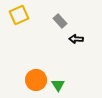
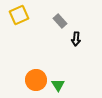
black arrow: rotated 88 degrees counterclockwise
